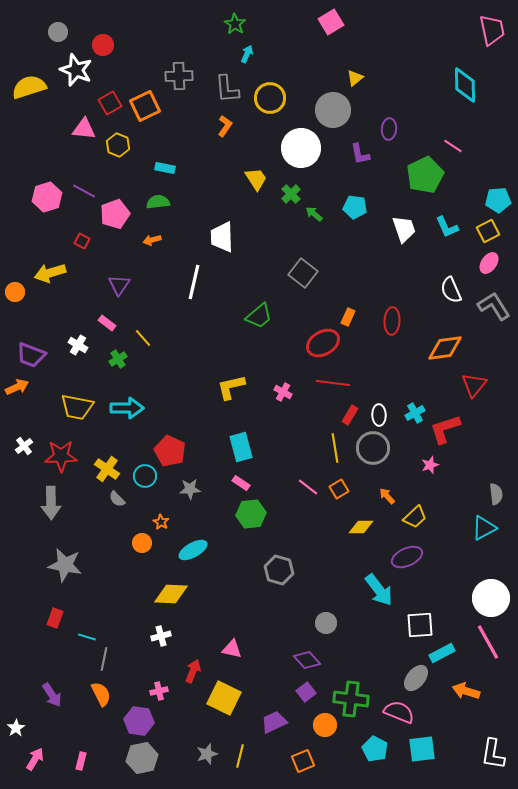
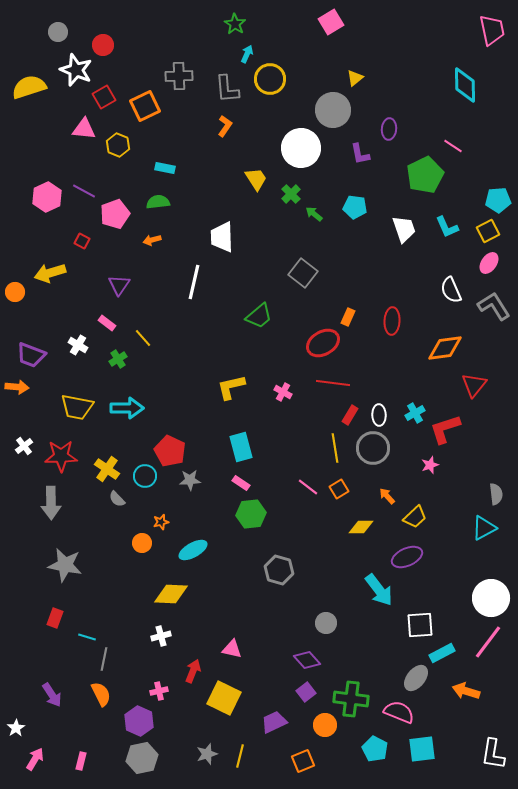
yellow circle at (270, 98): moved 19 px up
red square at (110, 103): moved 6 px left, 6 px up
pink hexagon at (47, 197): rotated 8 degrees counterclockwise
orange arrow at (17, 387): rotated 30 degrees clockwise
gray star at (190, 489): moved 9 px up
orange star at (161, 522): rotated 28 degrees clockwise
pink line at (488, 642): rotated 66 degrees clockwise
purple hexagon at (139, 721): rotated 16 degrees clockwise
